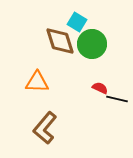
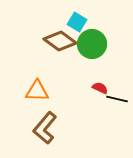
brown diamond: rotated 36 degrees counterclockwise
orange triangle: moved 9 px down
